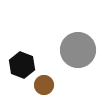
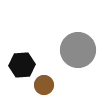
black hexagon: rotated 25 degrees counterclockwise
